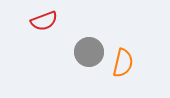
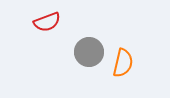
red semicircle: moved 3 px right, 1 px down
